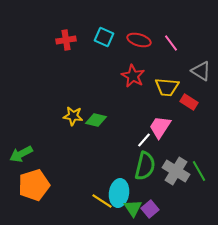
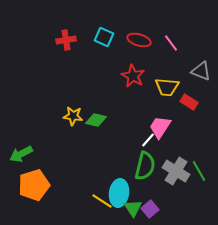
gray triangle: rotated 10 degrees counterclockwise
white line: moved 4 px right
